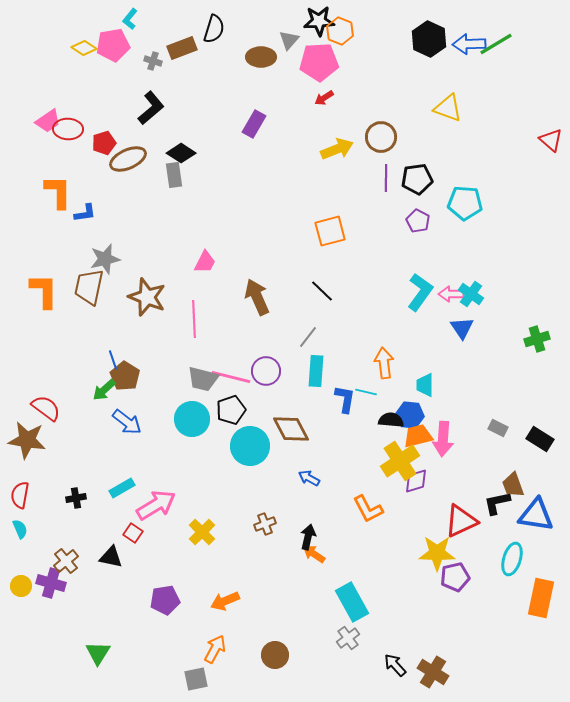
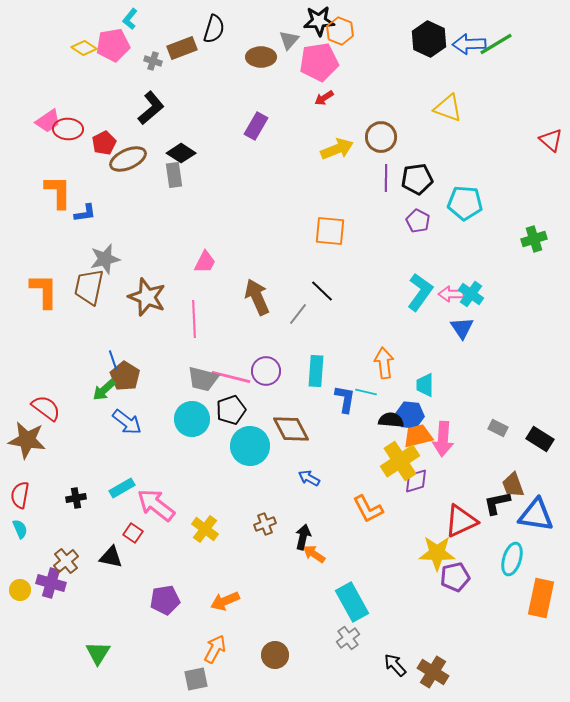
pink pentagon at (319, 62): rotated 6 degrees counterclockwise
purple rectangle at (254, 124): moved 2 px right, 2 px down
red pentagon at (104, 143): rotated 10 degrees counterclockwise
orange square at (330, 231): rotated 20 degrees clockwise
gray line at (308, 337): moved 10 px left, 23 px up
green cross at (537, 339): moved 3 px left, 100 px up
pink arrow at (156, 505): rotated 111 degrees counterclockwise
yellow cross at (202, 532): moved 3 px right, 3 px up; rotated 8 degrees counterclockwise
black arrow at (308, 537): moved 5 px left
yellow circle at (21, 586): moved 1 px left, 4 px down
